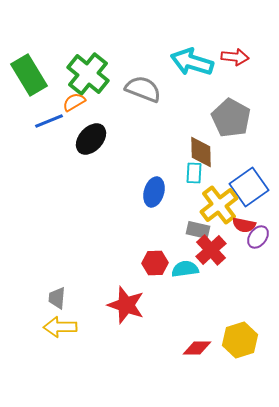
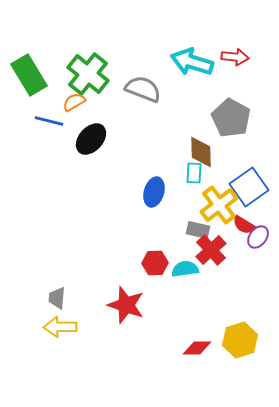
blue line: rotated 36 degrees clockwise
red semicircle: rotated 20 degrees clockwise
